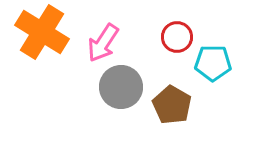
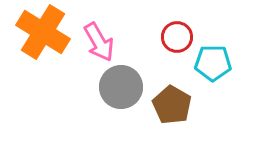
orange cross: moved 1 px right
pink arrow: moved 4 px left, 1 px up; rotated 63 degrees counterclockwise
